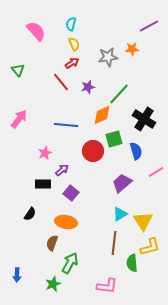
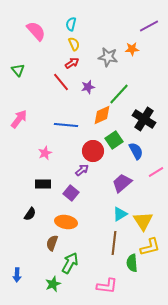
gray star: rotated 18 degrees clockwise
green square: moved 1 px down; rotated 18 degrees counterclockwise
blue semicircle: rotated 12 degrees counterclockwise
purple arrow: moved 20 px right
